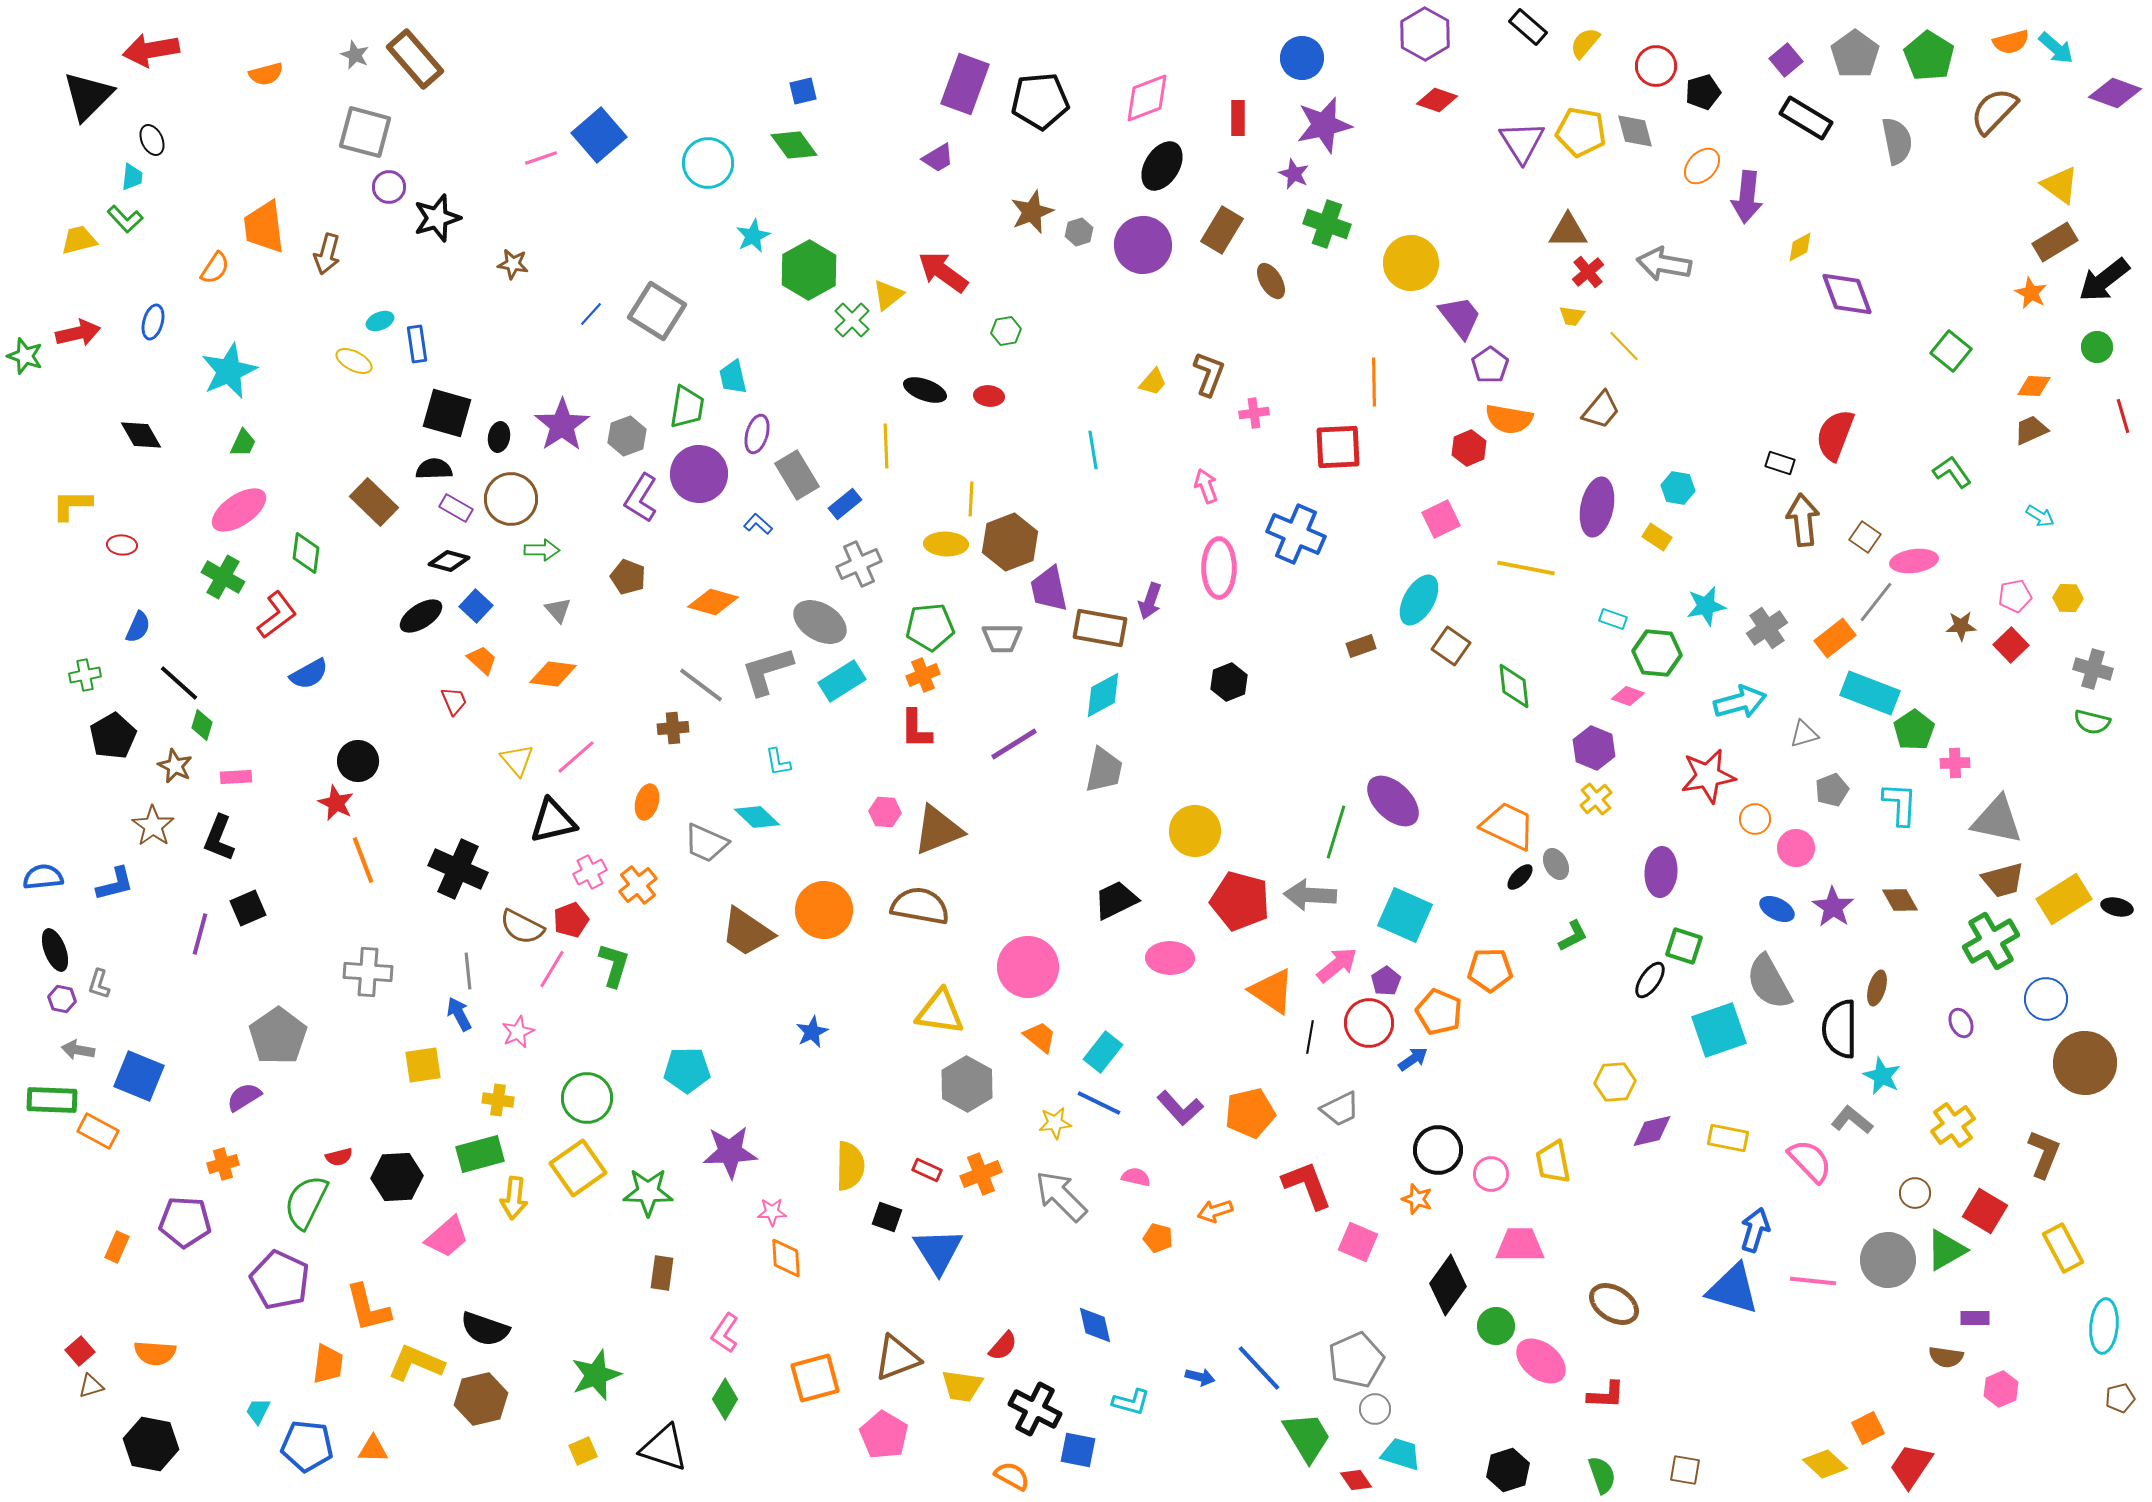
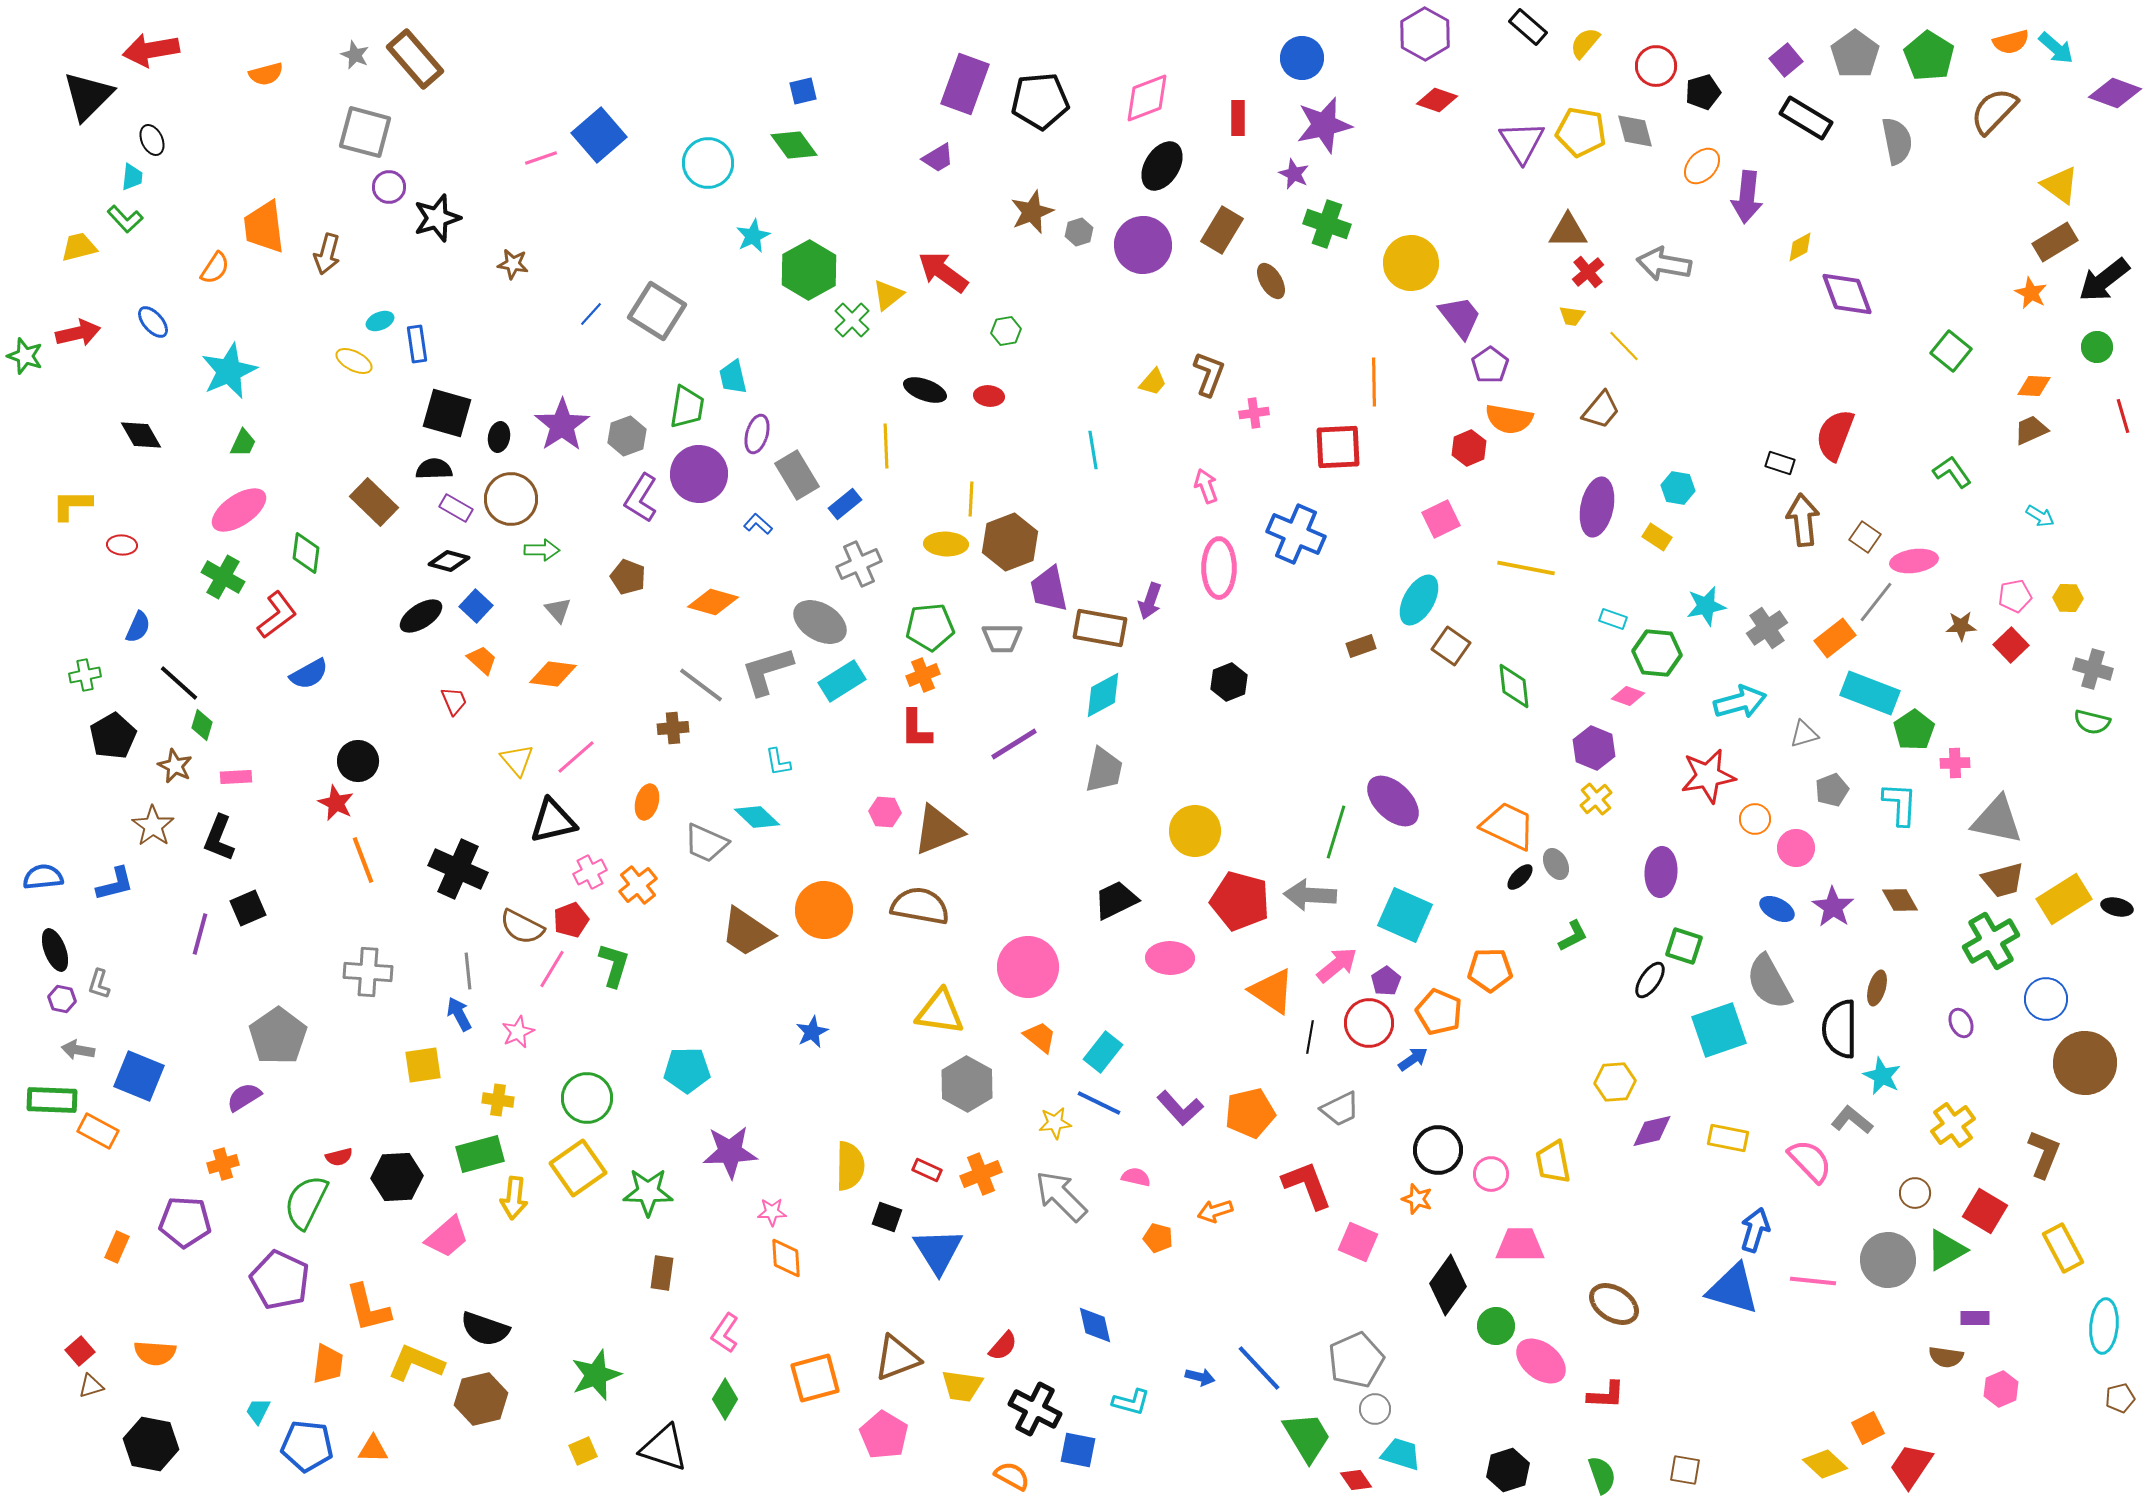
yellow trapezoid at (79, 240): moved 7 px down
blue ellipse at (153, 322): rotated 56 degrees counterclockwise
